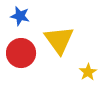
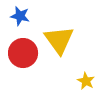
red circle: moved 2 px right
yellow star: moved 2 px left, 9 px down; rotated 12 degrees counterclockwise
